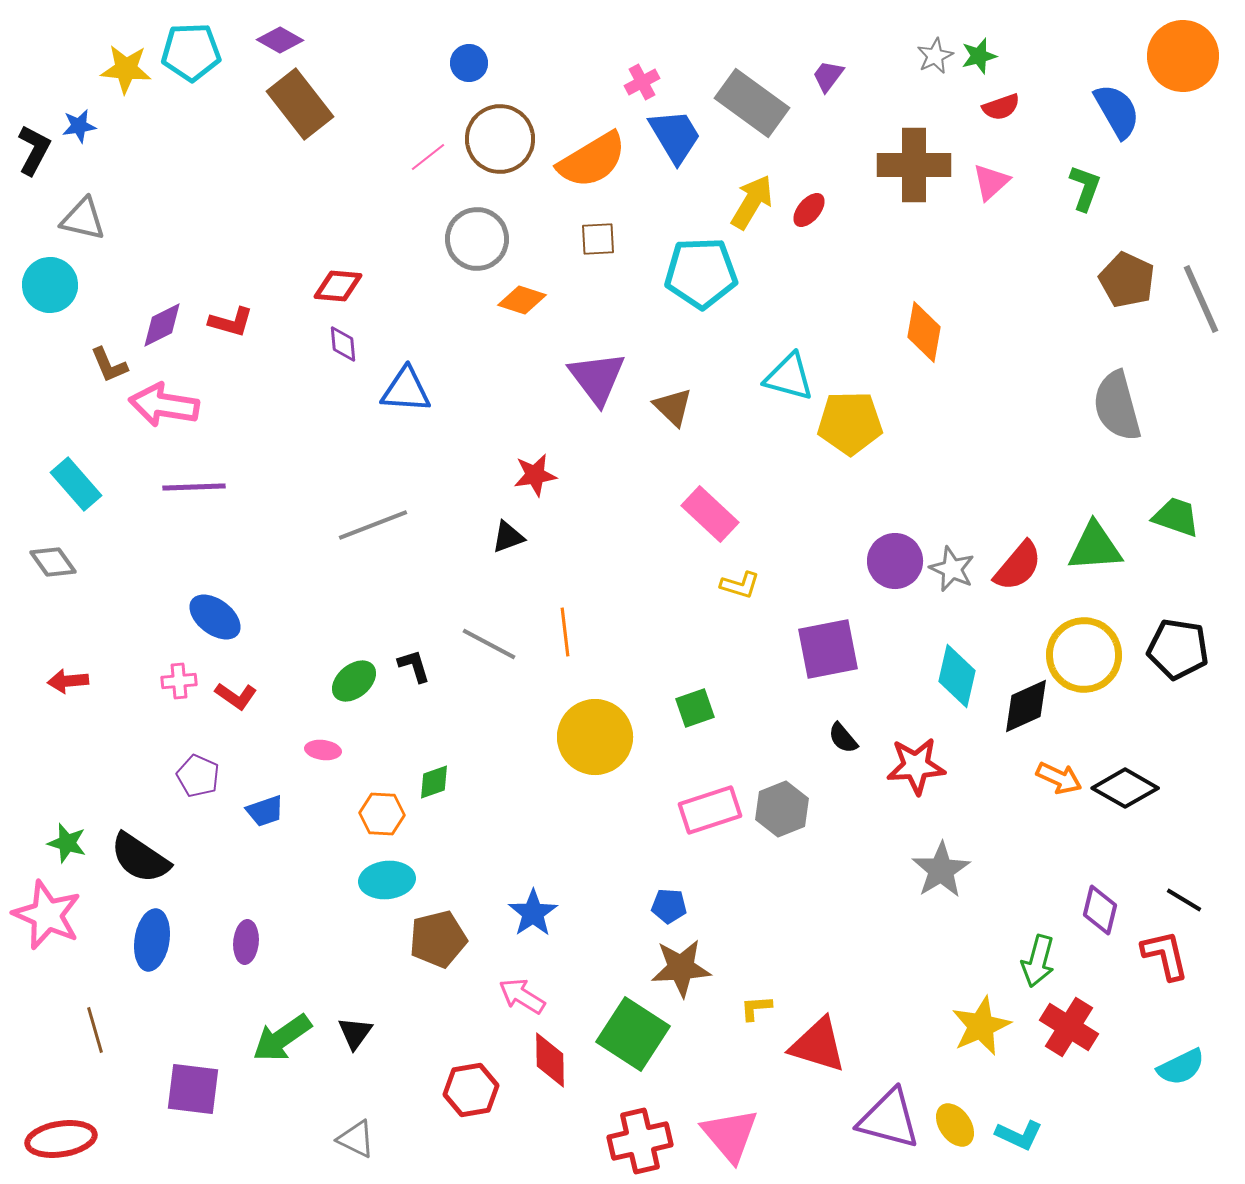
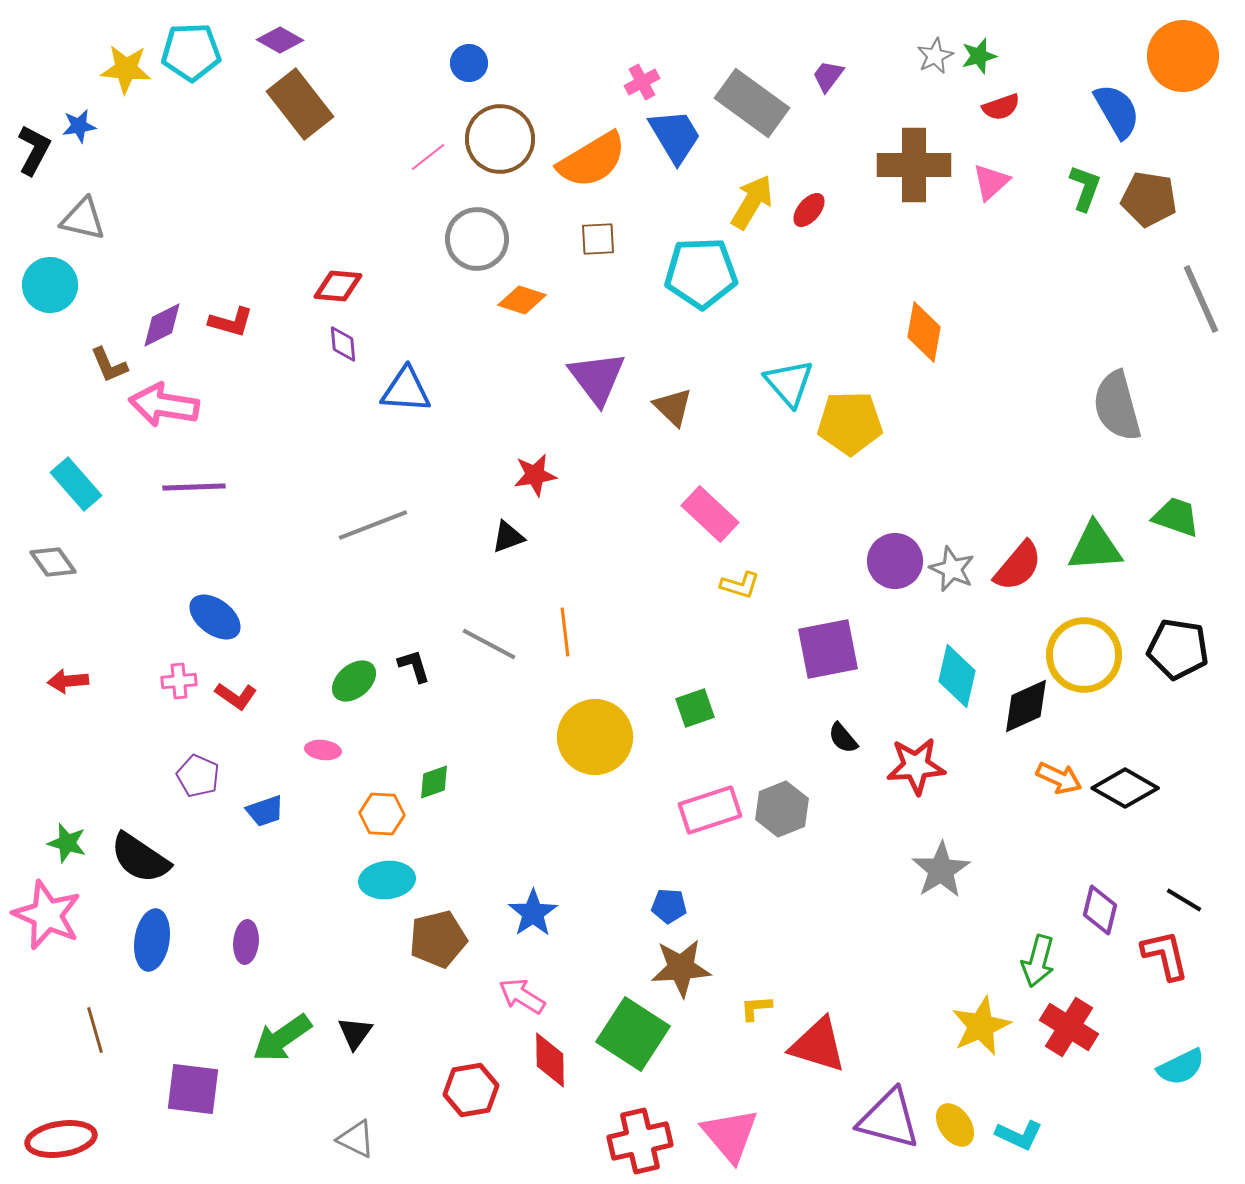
brown pentagon at (1127, 280): moved 22 px right, 81 px up; rotated 16 degrees counterclockwise
cyan triangle at (789, 377): moved 6 px down; rotated 34 degrees clockwise
